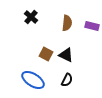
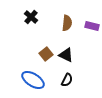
brown square: rotated 24 degrees clockwise
